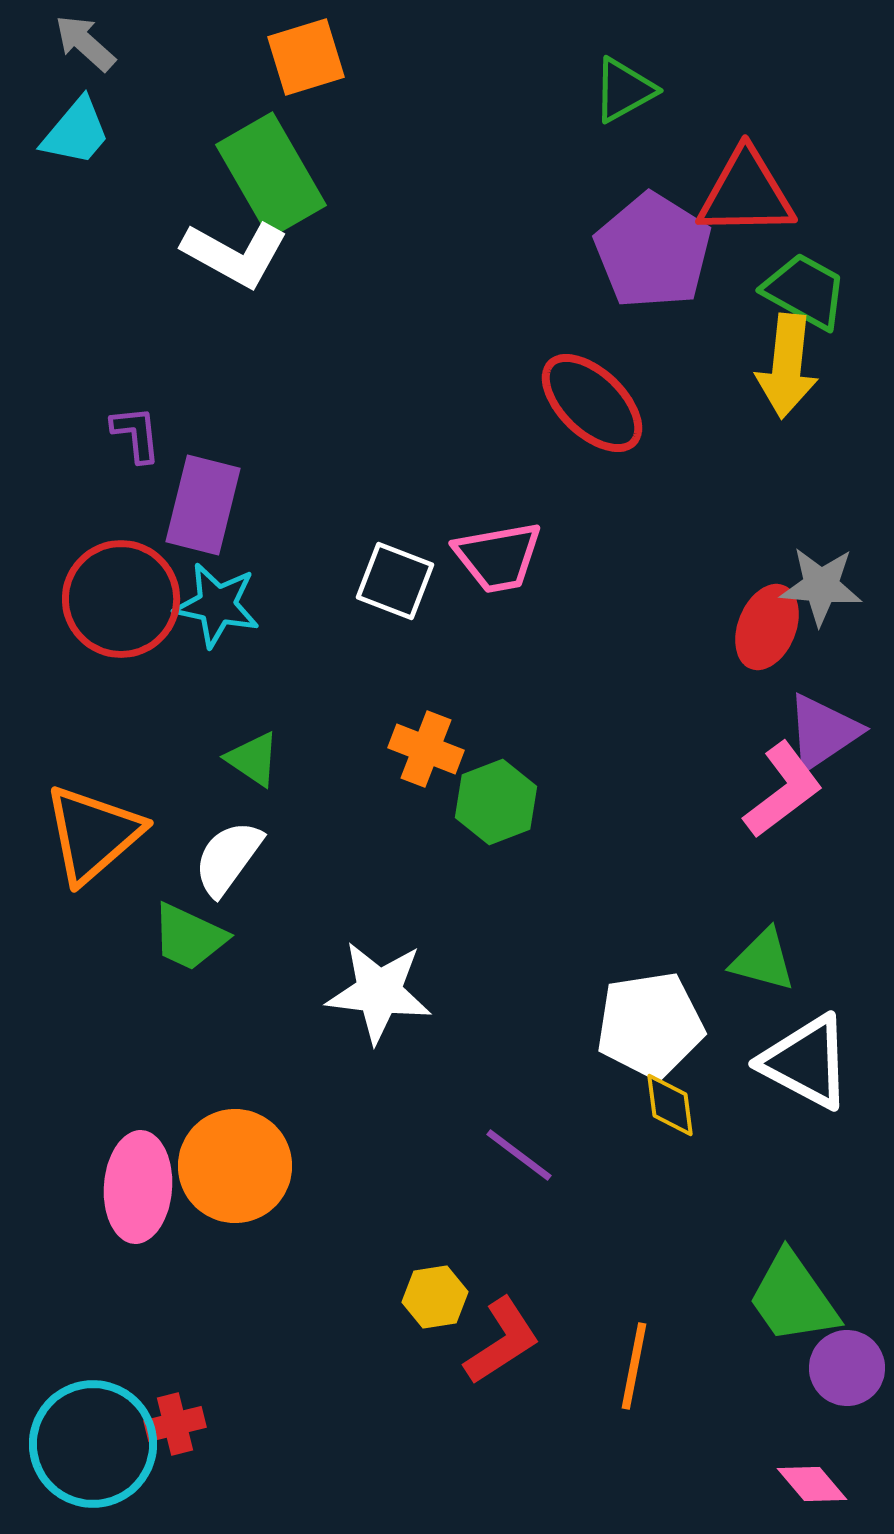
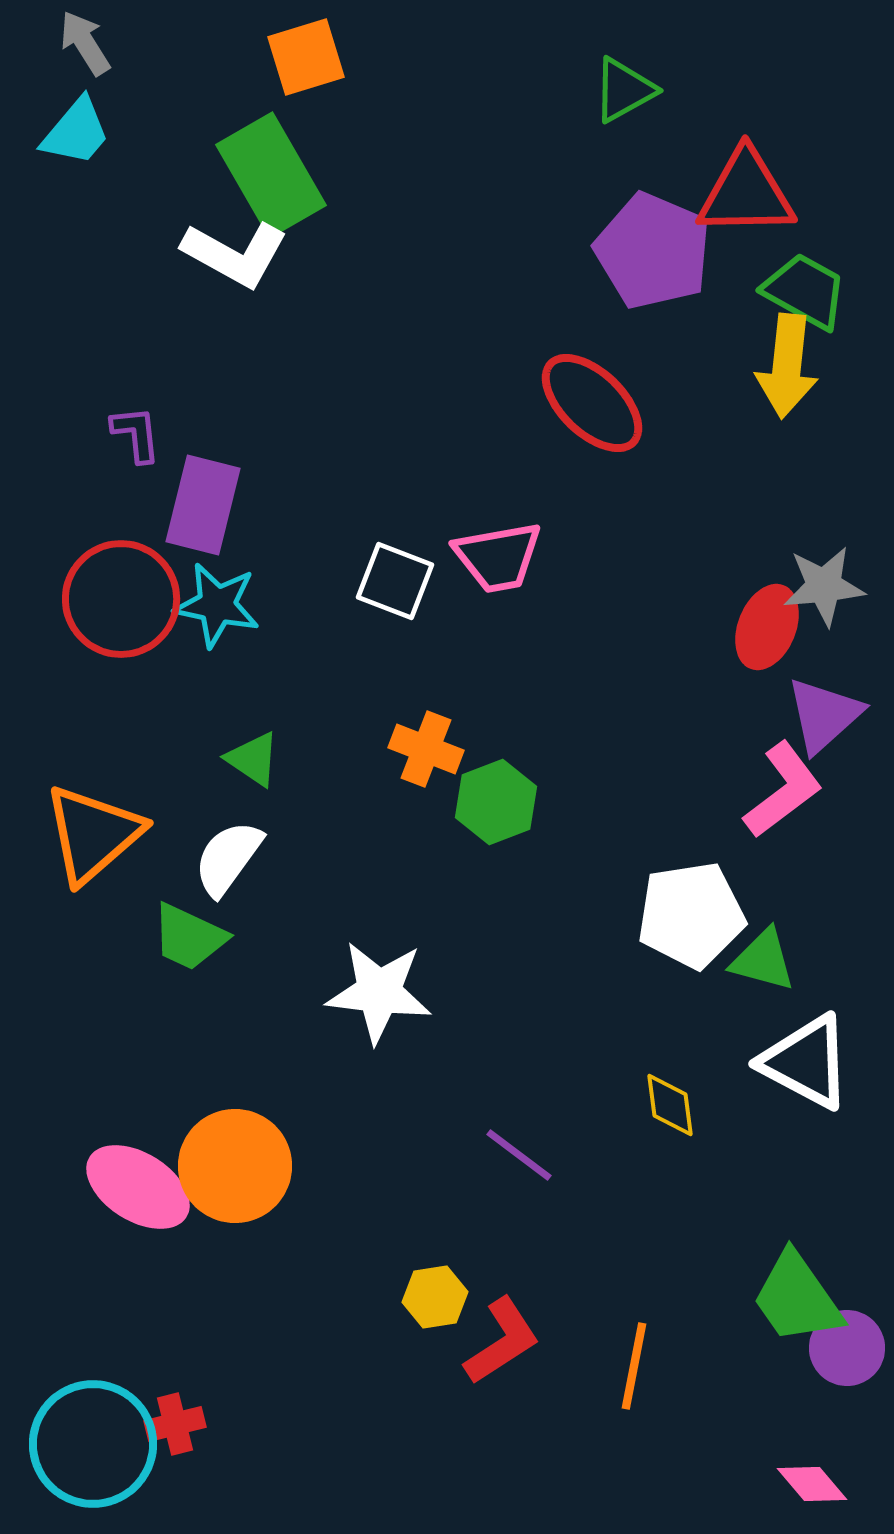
gray arrow at (85, 43): rotated 16 degrees clockwise
purple pentagon at (653, 251): rotated 9 degrees counterclockwise
gray star at (821, 586): moved 3 px right; rotated 10 degrees counterclockwise
purple triangle at (823, 732): moved 1 px right, 17 px up; rotated 8 degrees counterclockwise
white pentagon at (650, 1025): moved 41 px right, 110 px up
pink ellipse at (138, 1187): rotated 62 degrees counterclockwise
green trapezoid at (793, 1298): moved 4 px right
purple circle at (847, 1368): moved 20 px up
